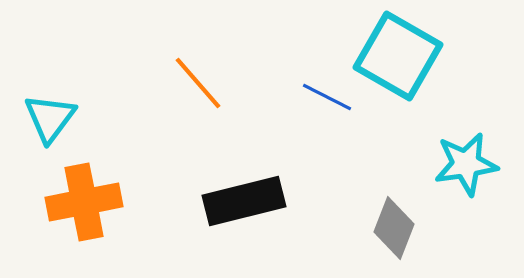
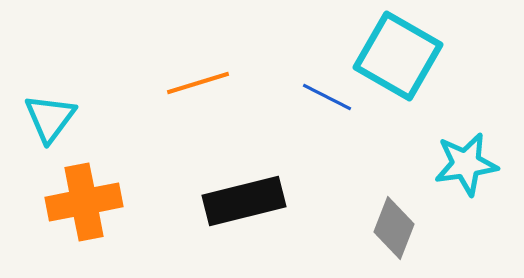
orange line: rotated 66 degrees counterclockwise
